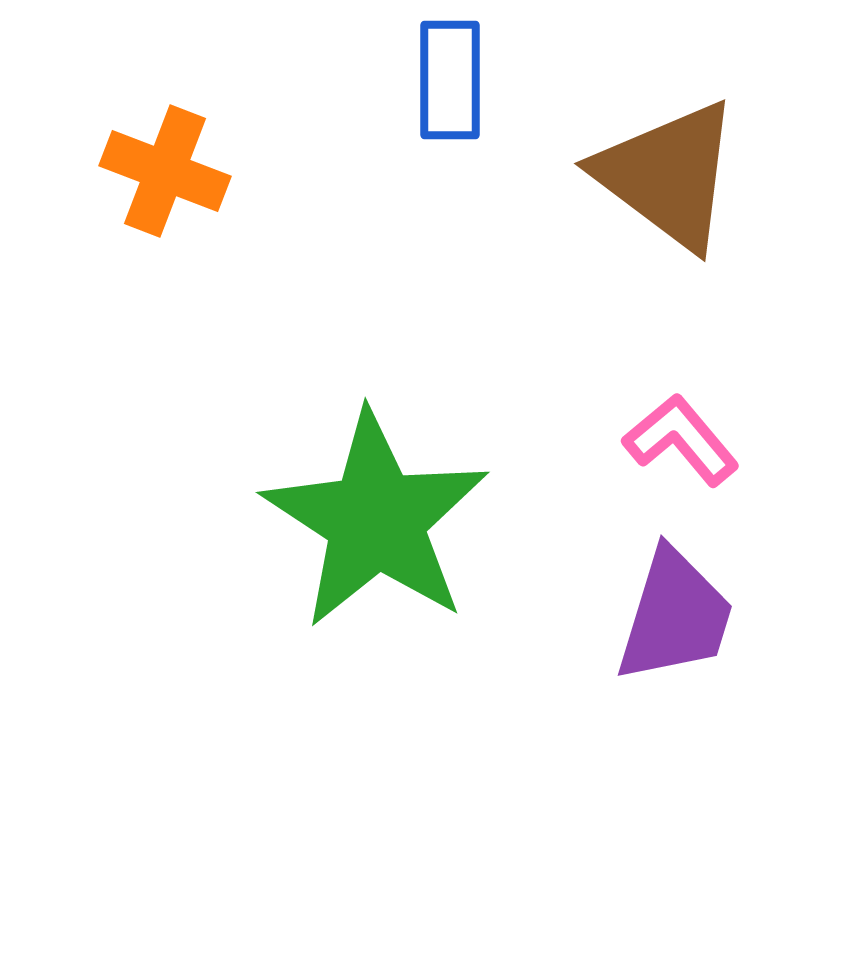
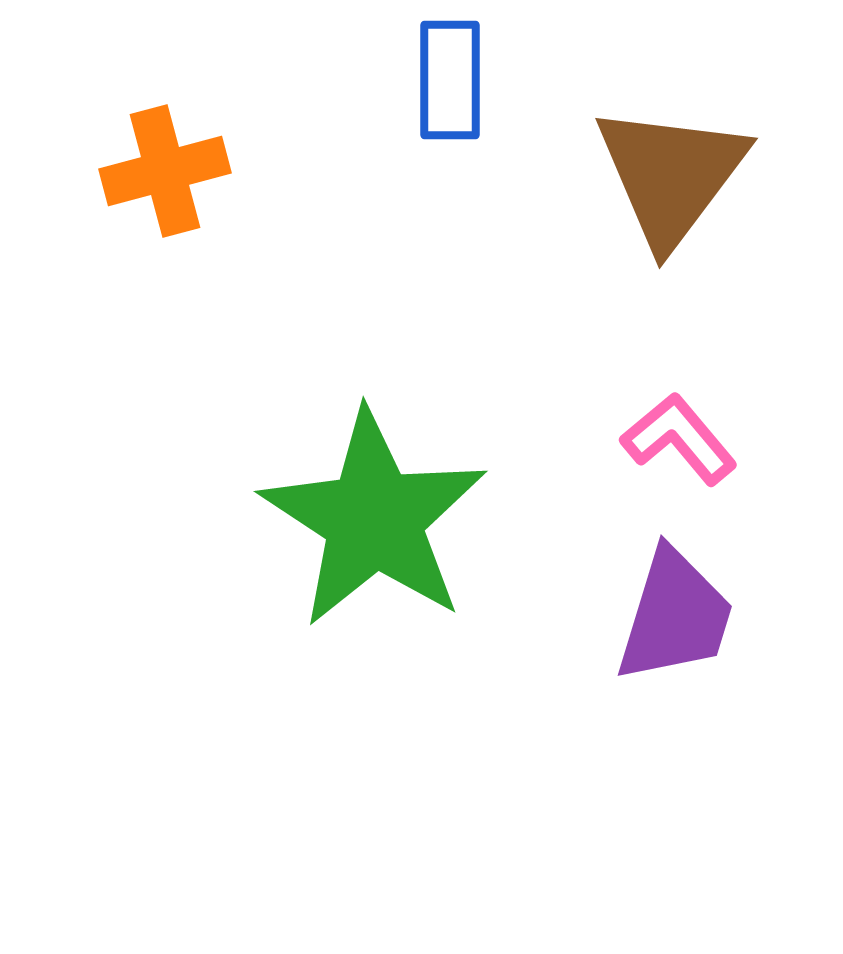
orange cross: rotated 36 degrees counterclockwise
brown triangle: moved 3 px right; rotated 30 degrees clockwise
pink L-shape: moved 2 px left, 1 px up
green star: moved 2 px left, 1 px up
